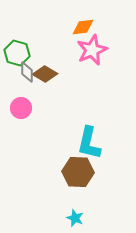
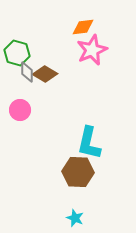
pink circle: moved 1 px left, 2 px down
